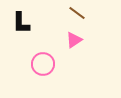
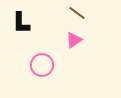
pink circle: moved 1 px left, 1 px down
